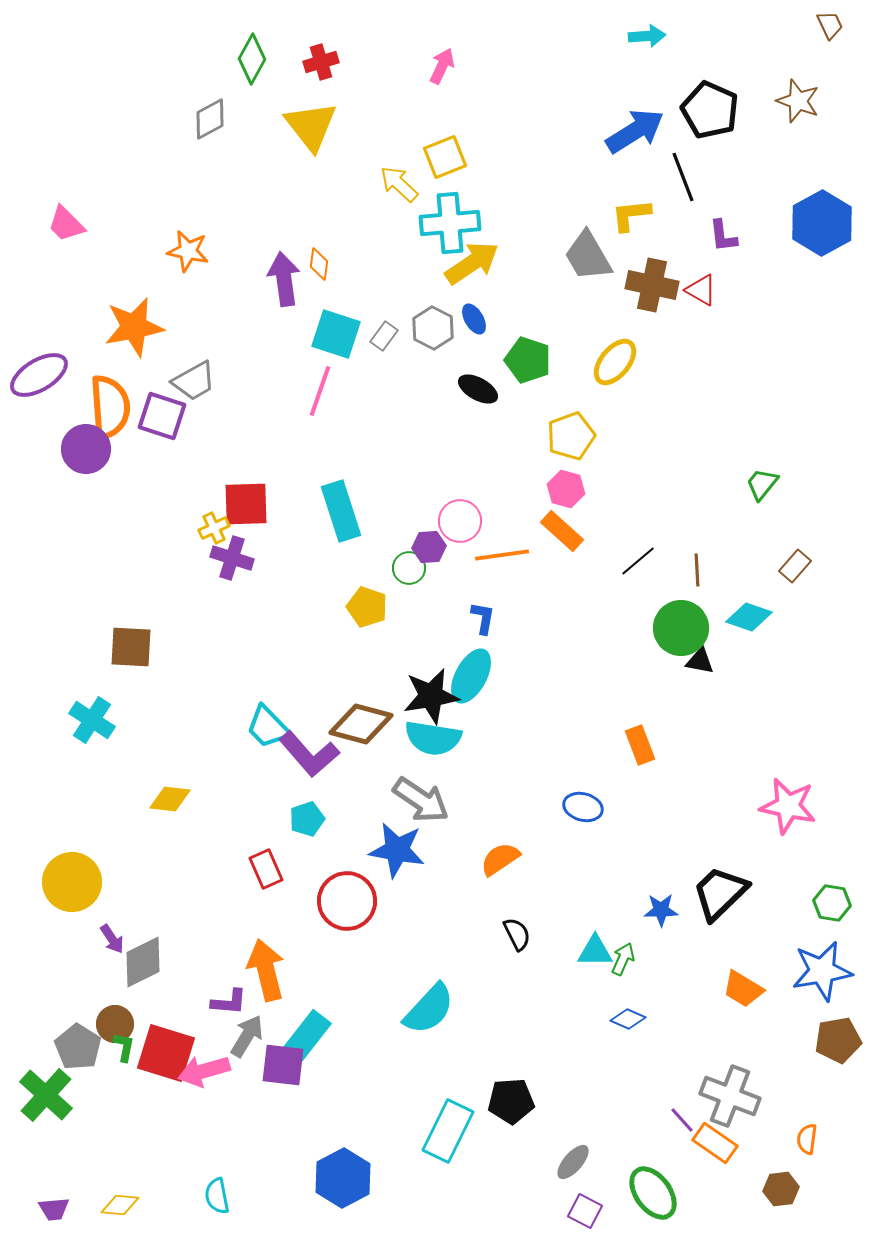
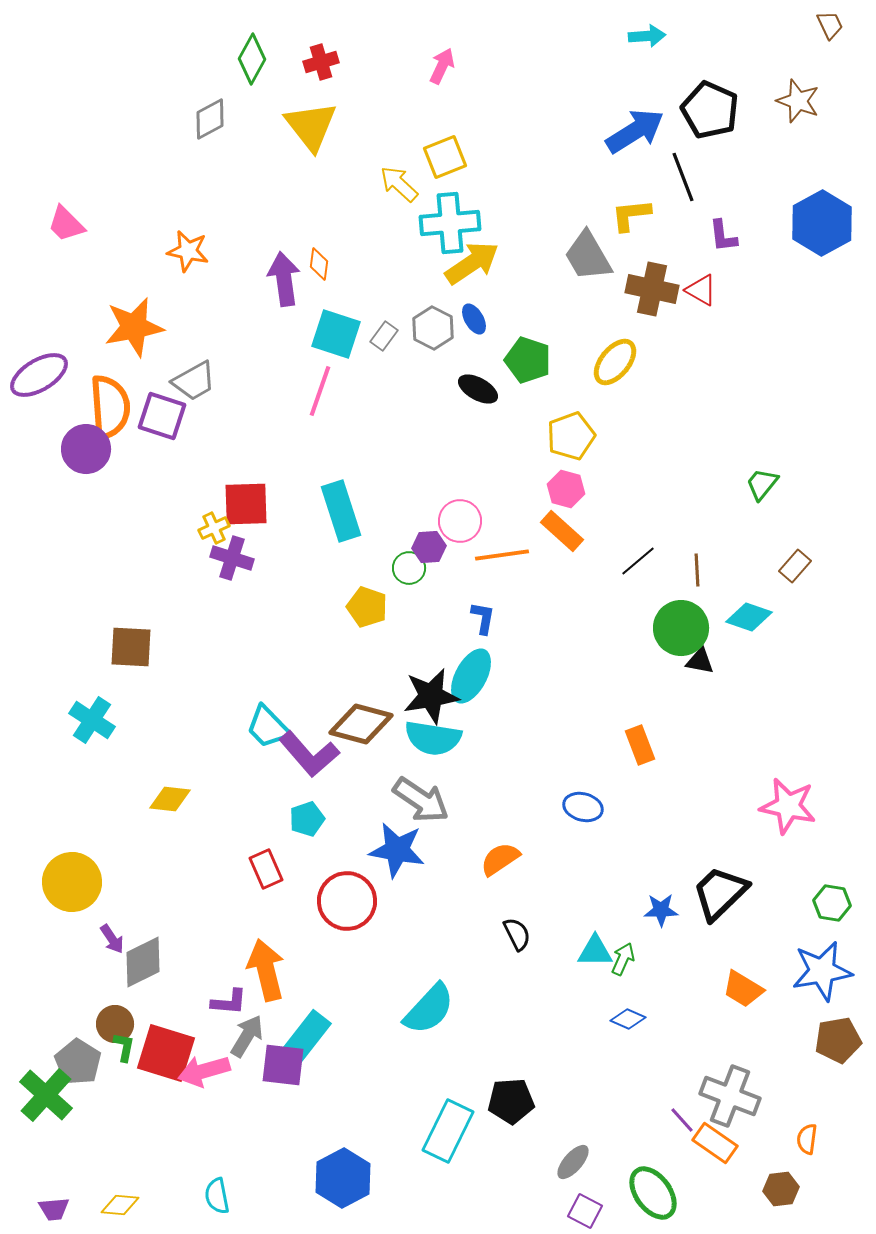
brown cross at (652, 285): moved 4 px down
gray pentagon at (78, 1047): moved 15 px down
